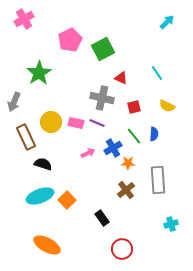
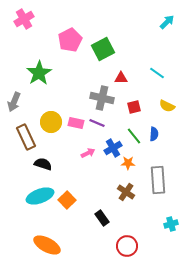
cyan line: rotated 21 degrees counterclockwise
red triangle: rotated 24 degrees counterclockwise
brown cross: moved 2 px down; rotated 18 degrees counterclockwise
red circle: moved 5 px right, 3 px up
